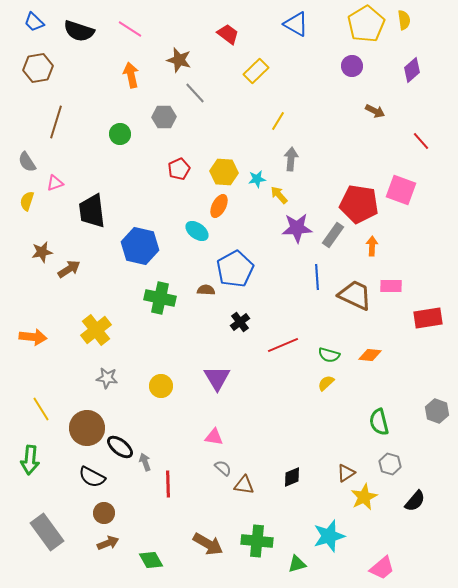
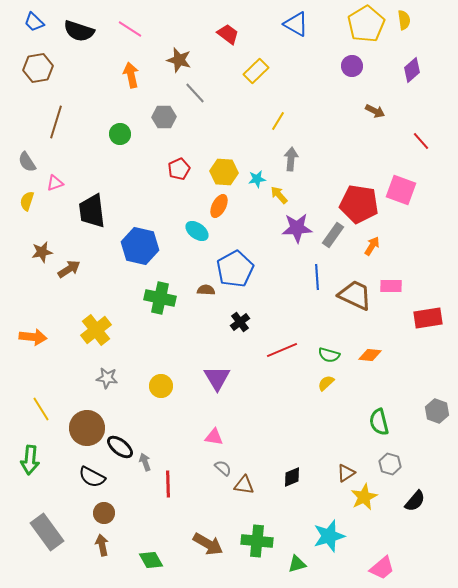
orange arrow at (372, 246): rotated 30 degrees clockwise
red line at (283, 345): moved 1 px left, 5 px down
brown arrow at (108, 543): moved 6 px left, 2 px down; rotated 80 degrees counterclockwise
